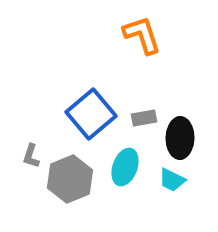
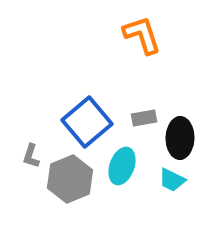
blue square: moved 4 px left, 8 px down
cyan ellipse: moved 3 px left, 1 px up
